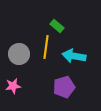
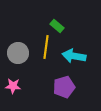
gray circle: moved 1 px left, 1 px up
pink star: rotated 14 degrees clockwise
